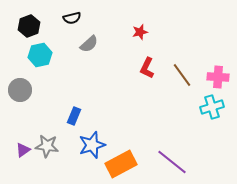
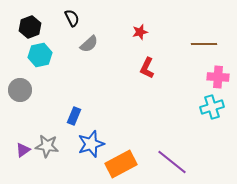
black semicircle: rotated 102 degrees counterclockwise
black hexagon: moved 1 px right, 1 px down
brown line: moved 22 px right, 31 px up; rotated 55 degrees counterclockwise
blue star: moved 1 px left, 1 px up
